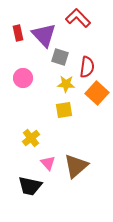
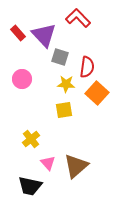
red rectangle: rotated 28 degrees counterclockwise
pink circle: moved 1 px left, 1 px down
yellow cross: moved 1 px down
